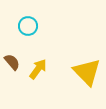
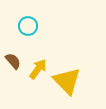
brown semicircle: moved 1 px right, 1 px up
yellow triangle: moved 20 px left, 9 px down
